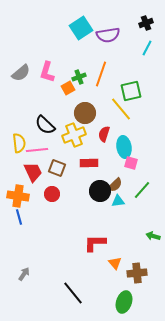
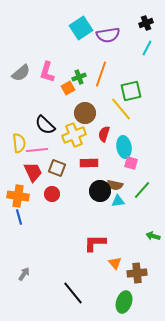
brown semicircle: rotated 56 degrees clockwise
